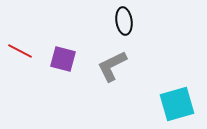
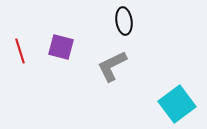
red line: rotated 45 degrees clockwise
purple square: moved 2 px left, 12 px up
cyan square: rotated 21 degrees counterclockwise
